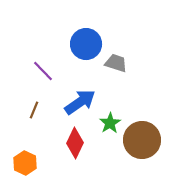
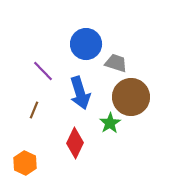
blue arrow: moved 9 px up; rotated 108 degrees clockwise
brown circle: moved 11 px left, 43 px up
